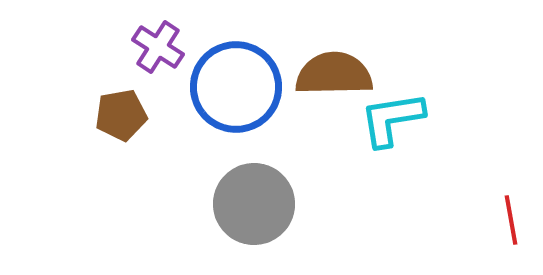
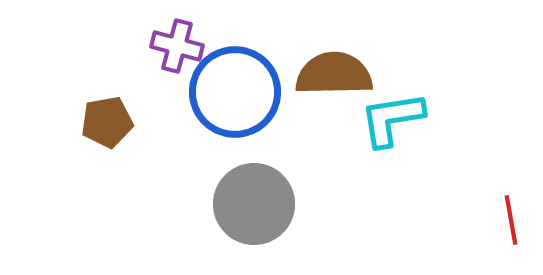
purple cross: moved 19 px right, 1 px up; rotated 18 degrees counterclockwise
blue circle: moved 1 px left, 5 px down
brown pentagon: moved 14 px left, 7 px down
